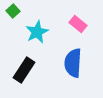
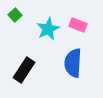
green square: moved 2 px right, 4 px down
pink rectangle: moved 1 px down; rotated 18 degrees counterclockwise
cyan star: moved 11 px right, 3 px up
